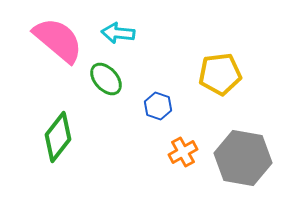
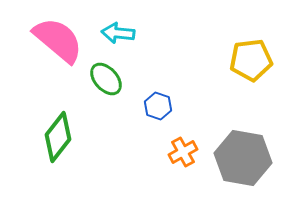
yellow pentagon: moved 31 px right, 14 px up
